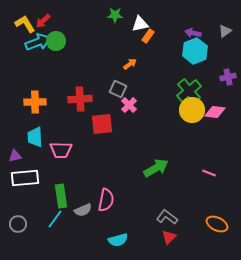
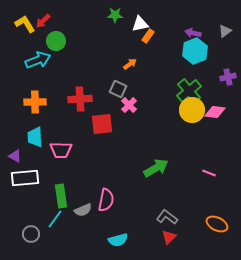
cyan arrow: moved 18 px down
purple triangle: rotated 40 degrees clockwise
gray circle: moved 13 px right, 10 px down
